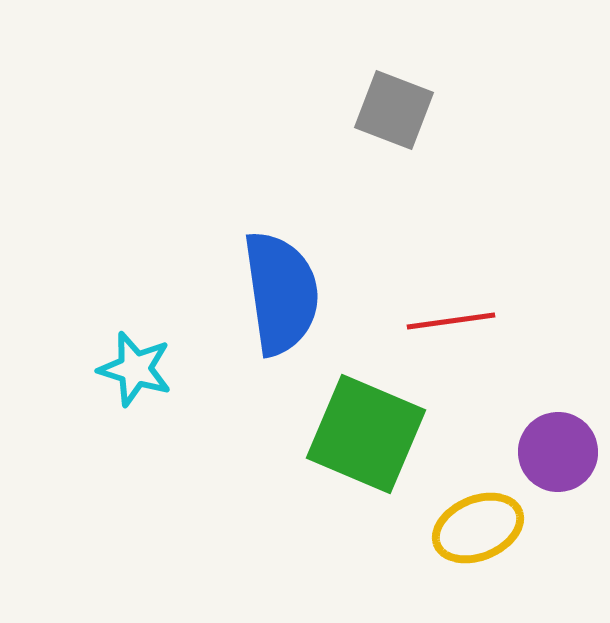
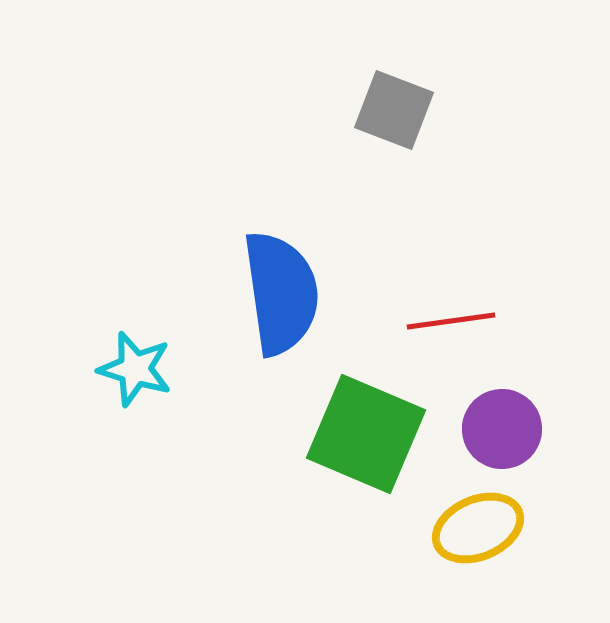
purple circle: moved 56 px left, 23 px up
